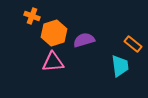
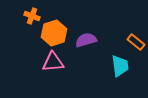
purple semicircle: moved 2 px right
orange rectangle: moved 3 px right, 2 px up
